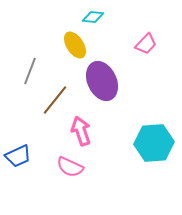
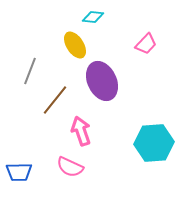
blue trapezoid: moved 1 px right, 16 px down; rotated 24 degrees clockwise
